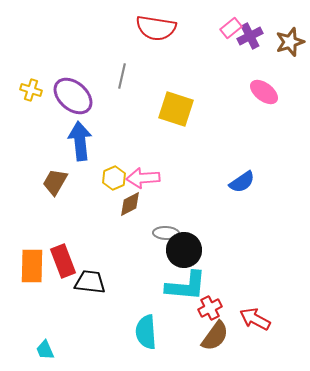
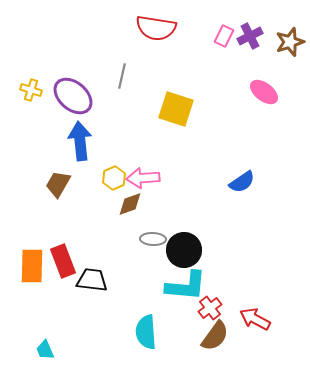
pink rectangle: moved 7 px left, 8 px down; rotated 25 degrees counterclockwise
brown trapezoid: moved 3 px right, 2 px down
brown diamond: rotated 8 degrees clockwise
gray ellipse: moved 13 px left, 6 px down
black trapezoid: moved 2 px right, 2 px up
red cross: rotated 10 degrees counterclockwise
